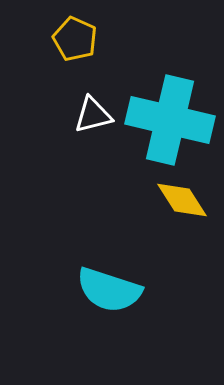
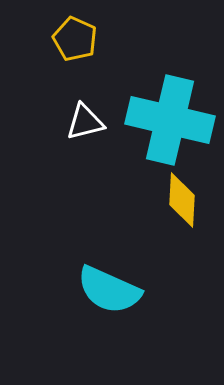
white triangle: moved 8 px left, 7 px down
yellow diamond: rotated 36 degrees clockwise
cyan semicircle: rotated 6 degrees clockwise
